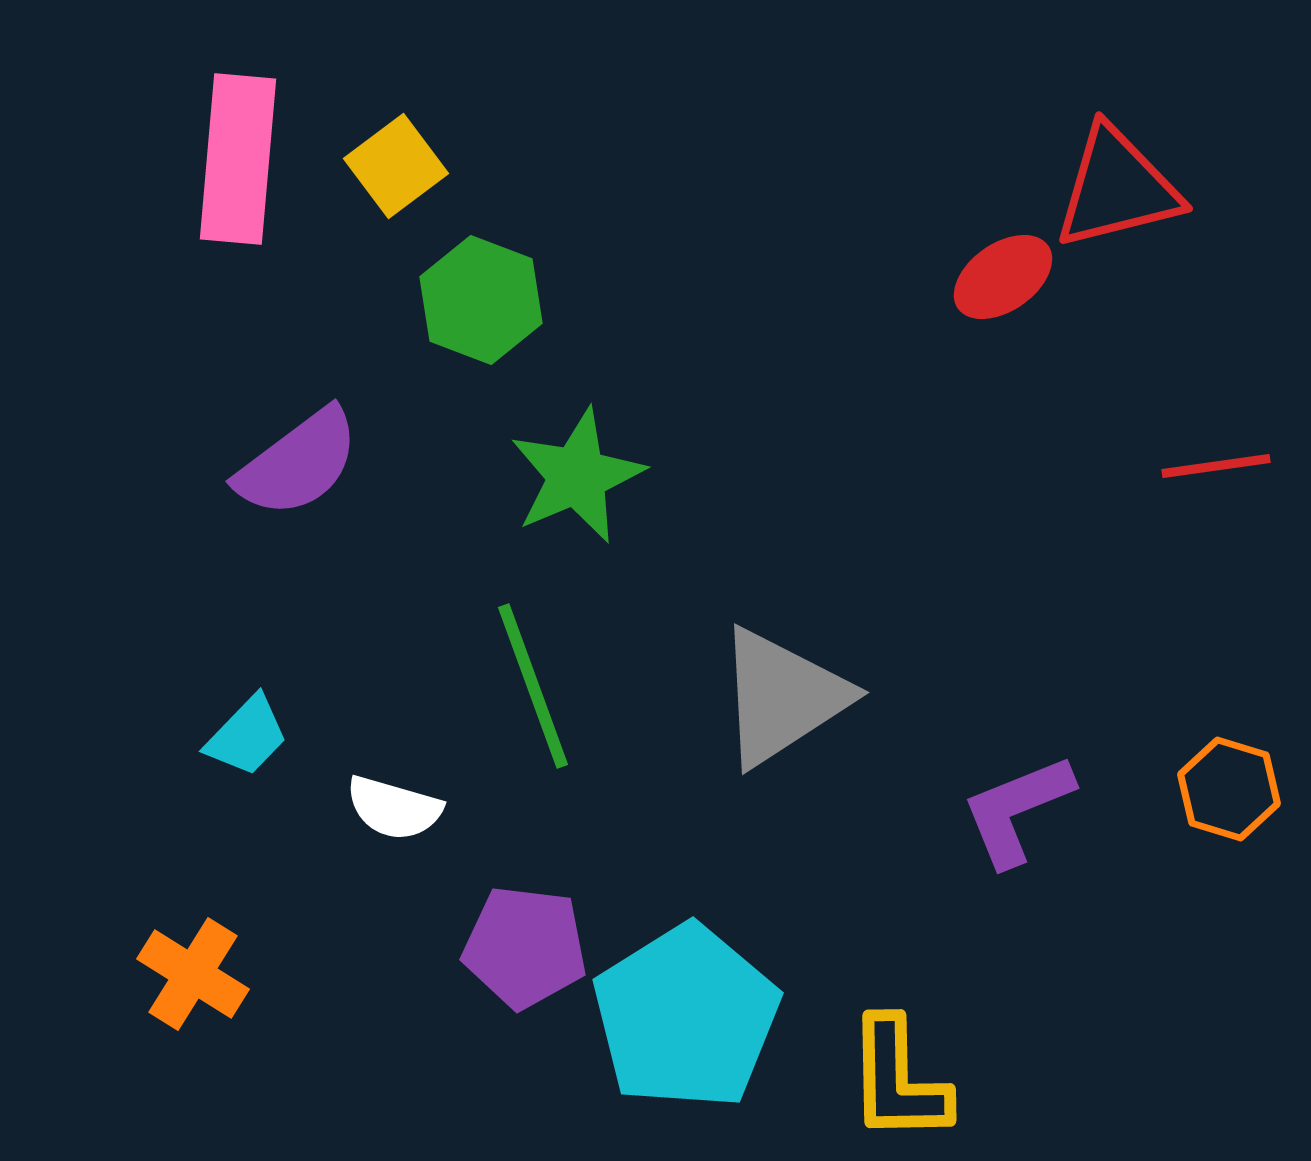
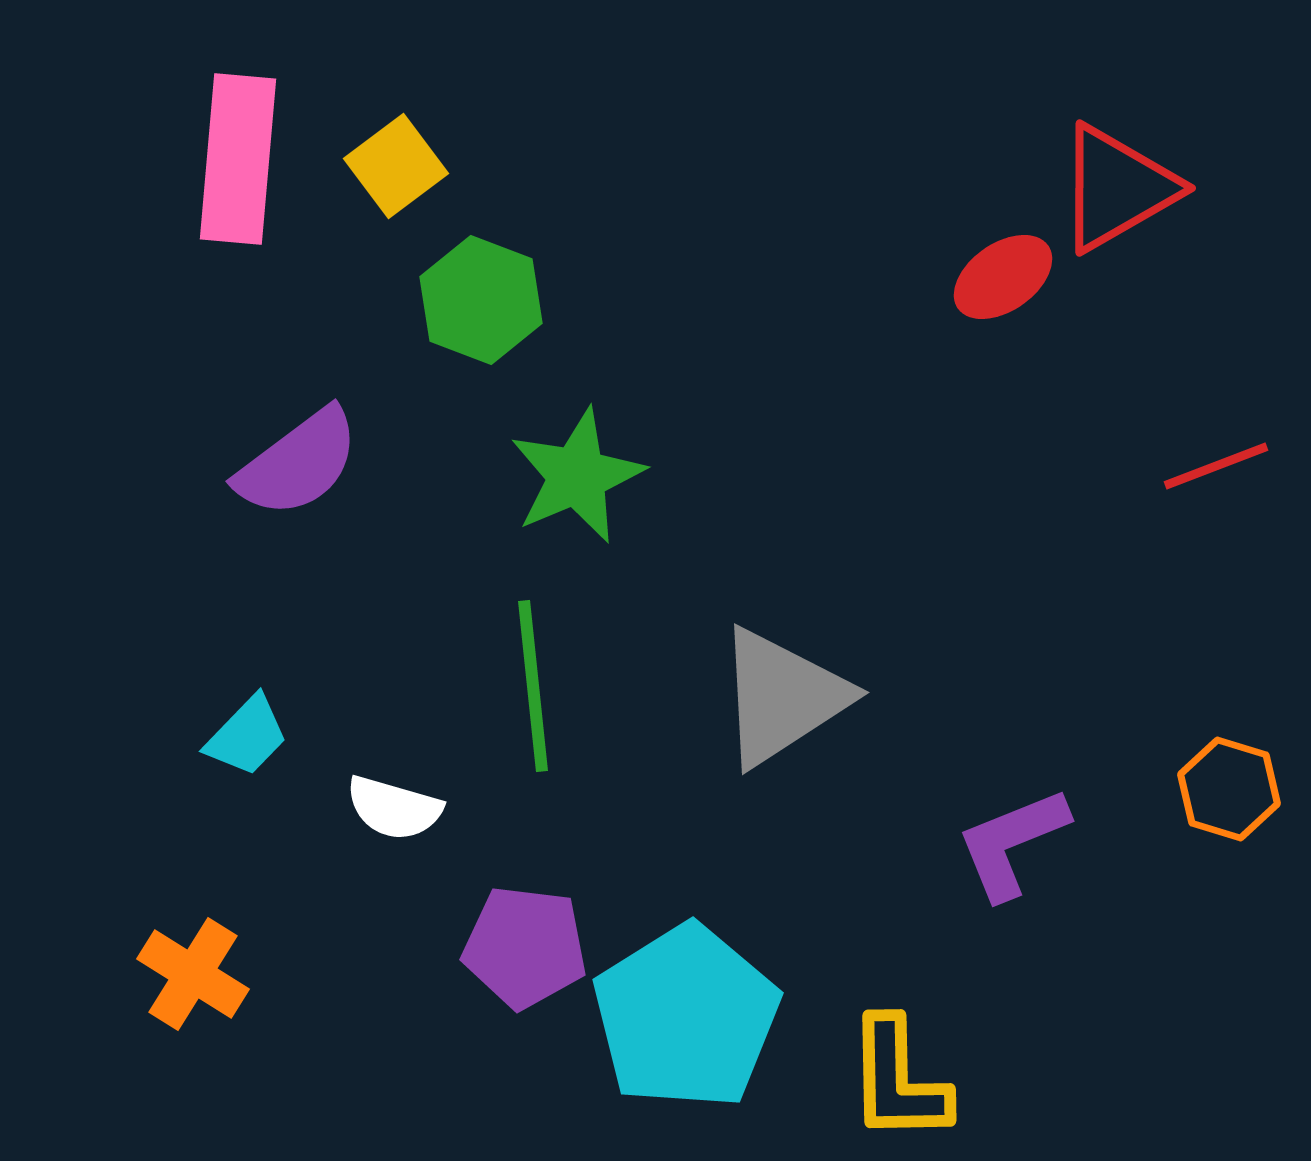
red triangle: rotated 16 degrees counterclockwise
red line: rotated 13 degrees counterclockwise
green line: rotated 14 degrees clockwise
purple L-shape: moved 5 px left, 33 px down
